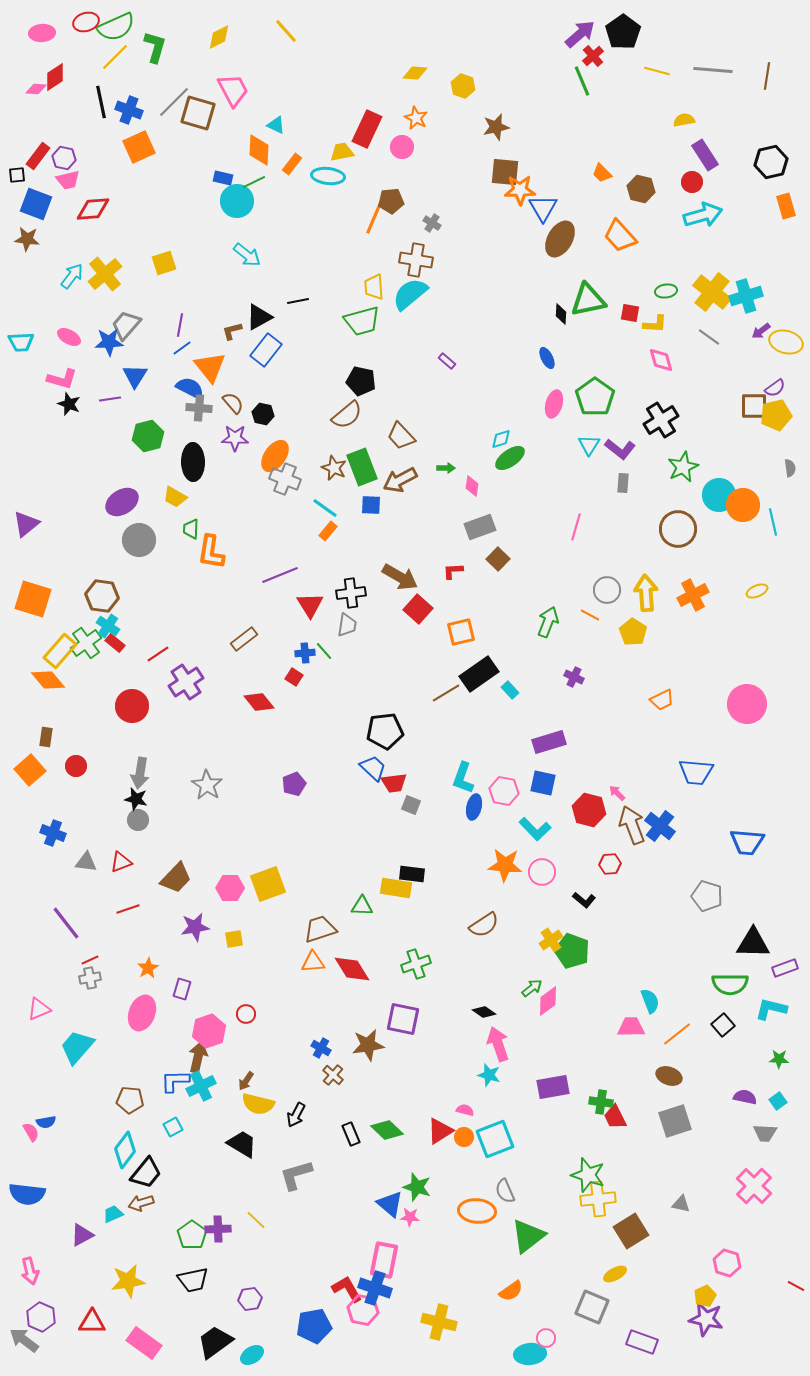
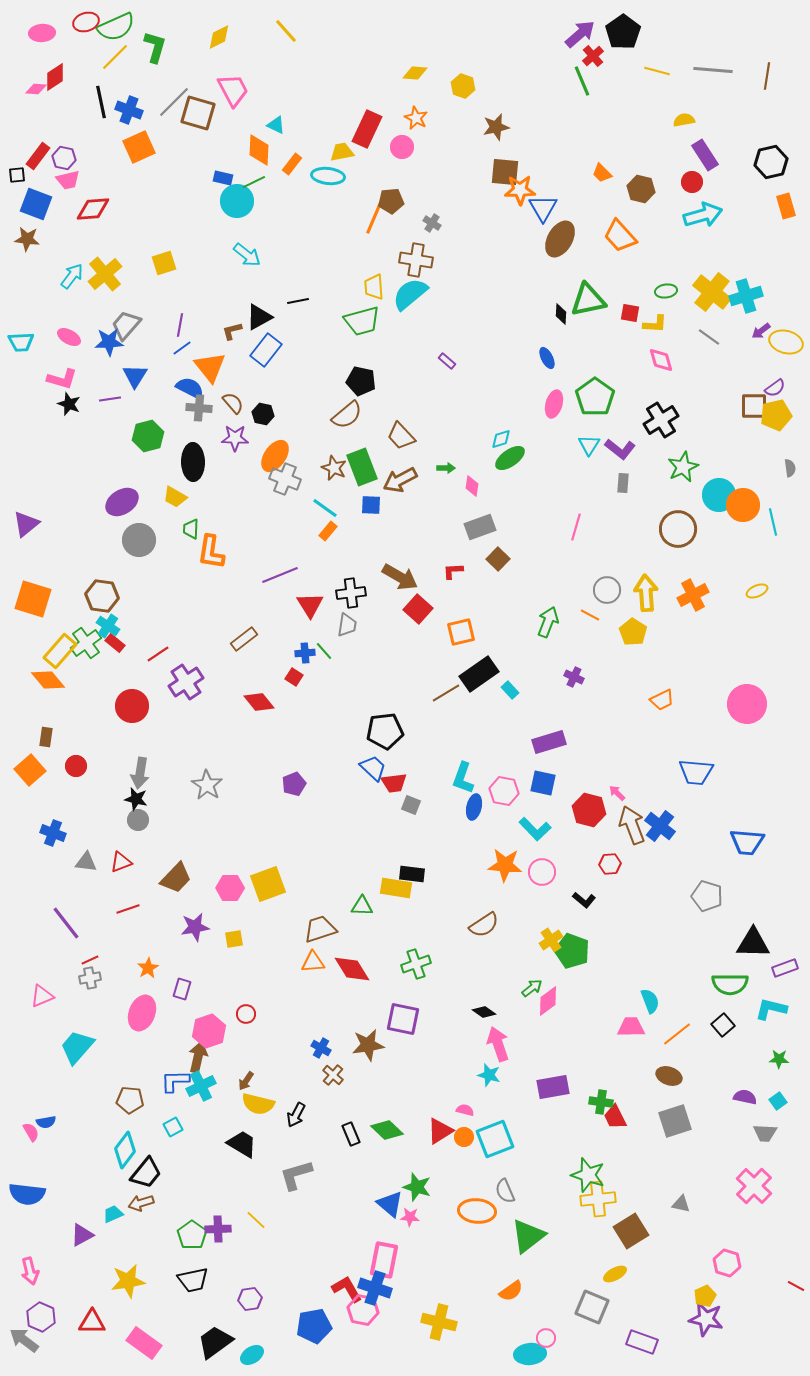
pink triangle at (39, 1009): moved 3 px right, 13 px up
